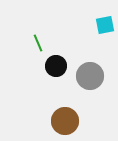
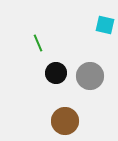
cyan square: rotated 24 degrees clockwise
black circle: moved 7 px down
